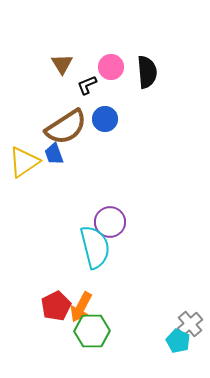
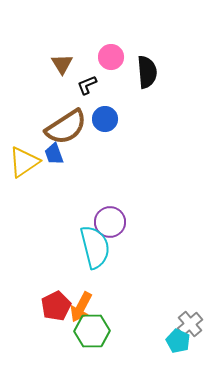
pink circle: moved 10 px up
